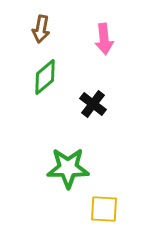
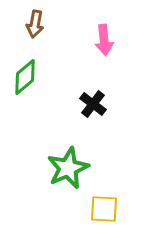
brown arrow: moved 6 px left, 5 px up
pink arrow: moved 1 px down
green diamond: moved 20 px left
green star: rotated 24 degrees counterclockwise
